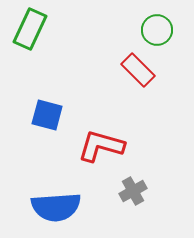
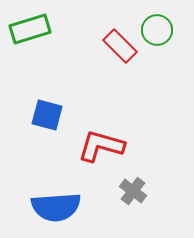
green rectangle: rotated 48 degrees clockwise
red rectangle: moved 18 px left, 24 px up
gray cross: rotated 24 degrees counterclockwise
